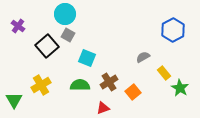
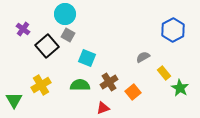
purple cross: moved 5 px right, 3 px down
